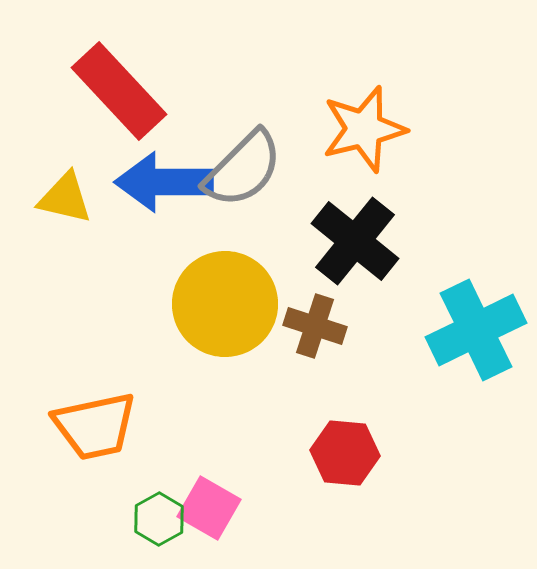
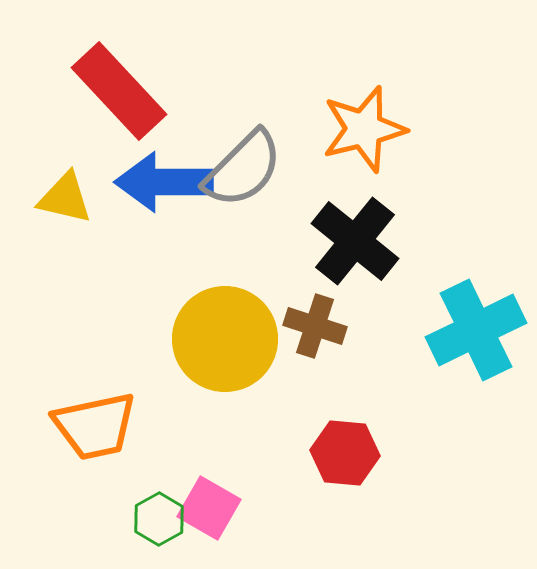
yellow circle: moved 35 px down
